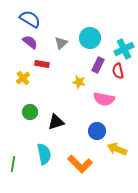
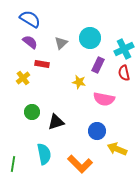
red semicircle: moved 6 px right, 2 px down
green circle: moved 2 px right
